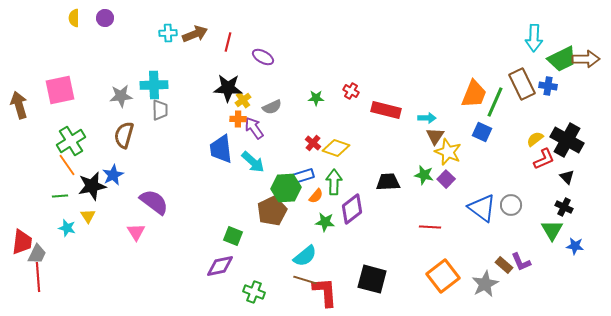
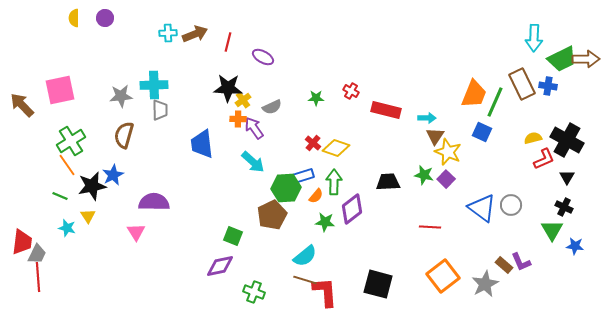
brown arrow at (19, 105): moved 3 px right; rotated 28 degrees counterclockwise
yellow semicircle at (535, 139): moved 2 px left, 1 px up; rotated 24 degrees clockwise
blue trapezoid at (221, 149): moved 19 px left, 5 px up
black triangle at (567, 177): rotated 14 degrees clockwise
green line at (60, 196): rotated 28 degrees clockwise
purple semicircle at (154, 202): rotated 36 degrees counterclockwise
brown pentagon at (272, 211): moved 4 px down
black square at (372, 279): moved 6 px right, 5 px down
